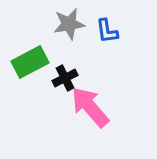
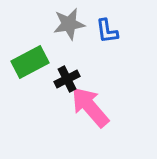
black cross: moved 2 px right, 1 px down
